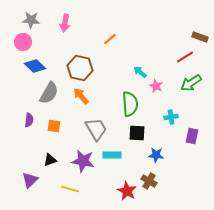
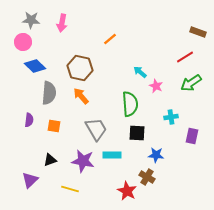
pink arrow: moved 3 px left
brown rectangle: moved 2 px left, 5 px up
gray semicircle: rotated 25 degrees counterclockwise
brown cross: moved 2 px left, 4 px up
